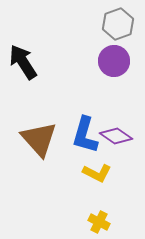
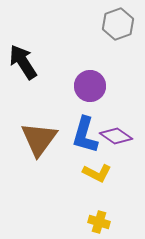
purple circle: moved 24 px left, 25 px down
brown triangle: rotated 18 degrees clockwise
yellow cross: rotated 10 degrees counterclockwise
